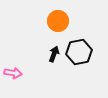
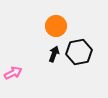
orange circle: moved 2 px left, 5 px down
pink arrow: rotated 36 degrees counterclockwise
